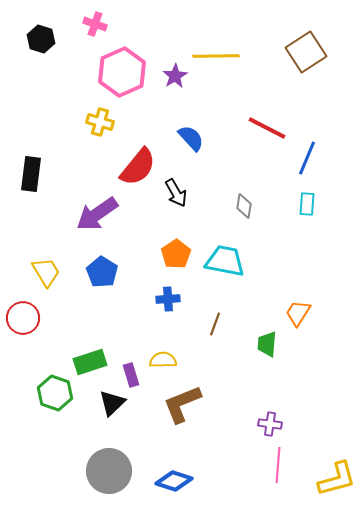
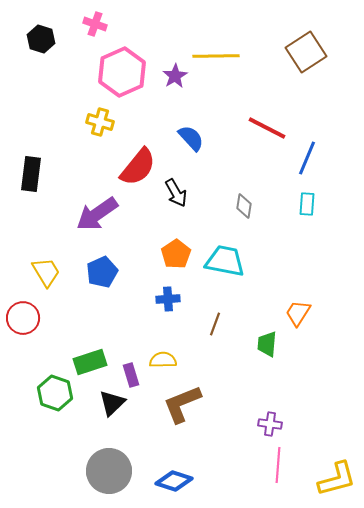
blue pentagon: rotated 16 degrees clockwise
